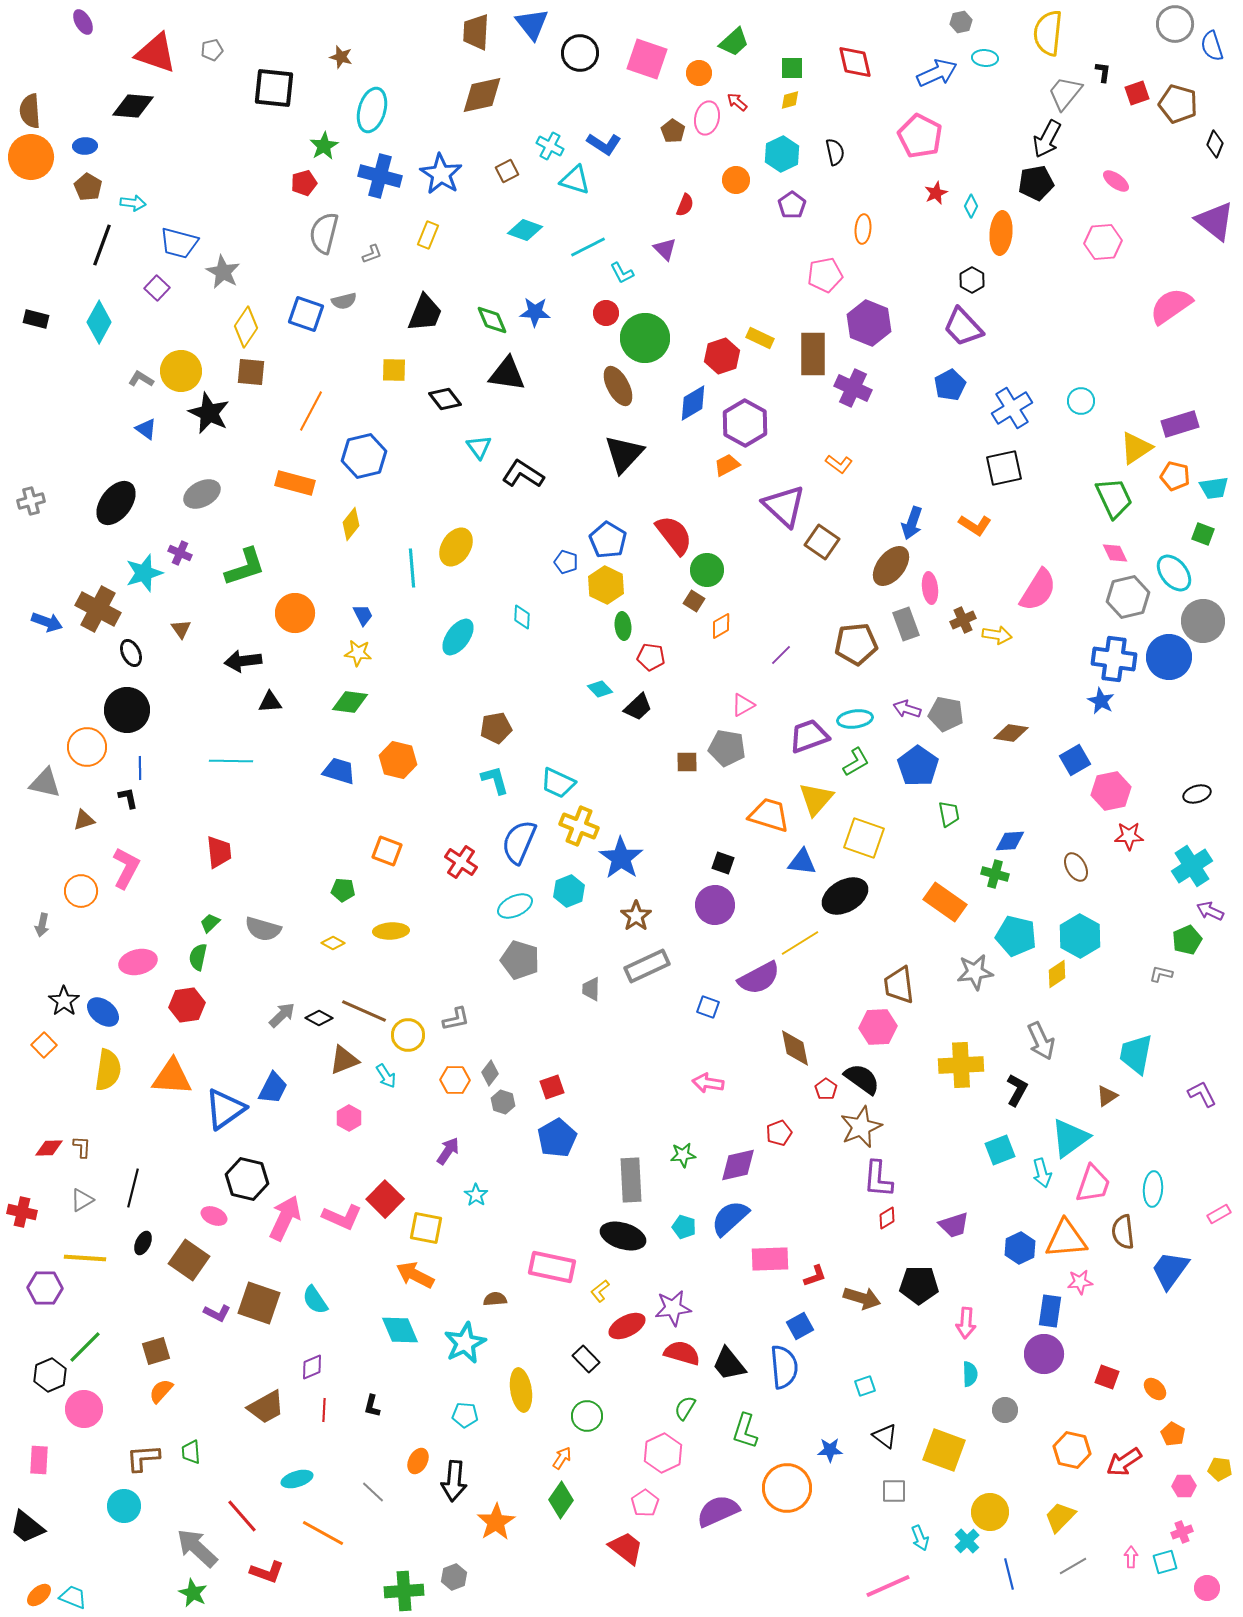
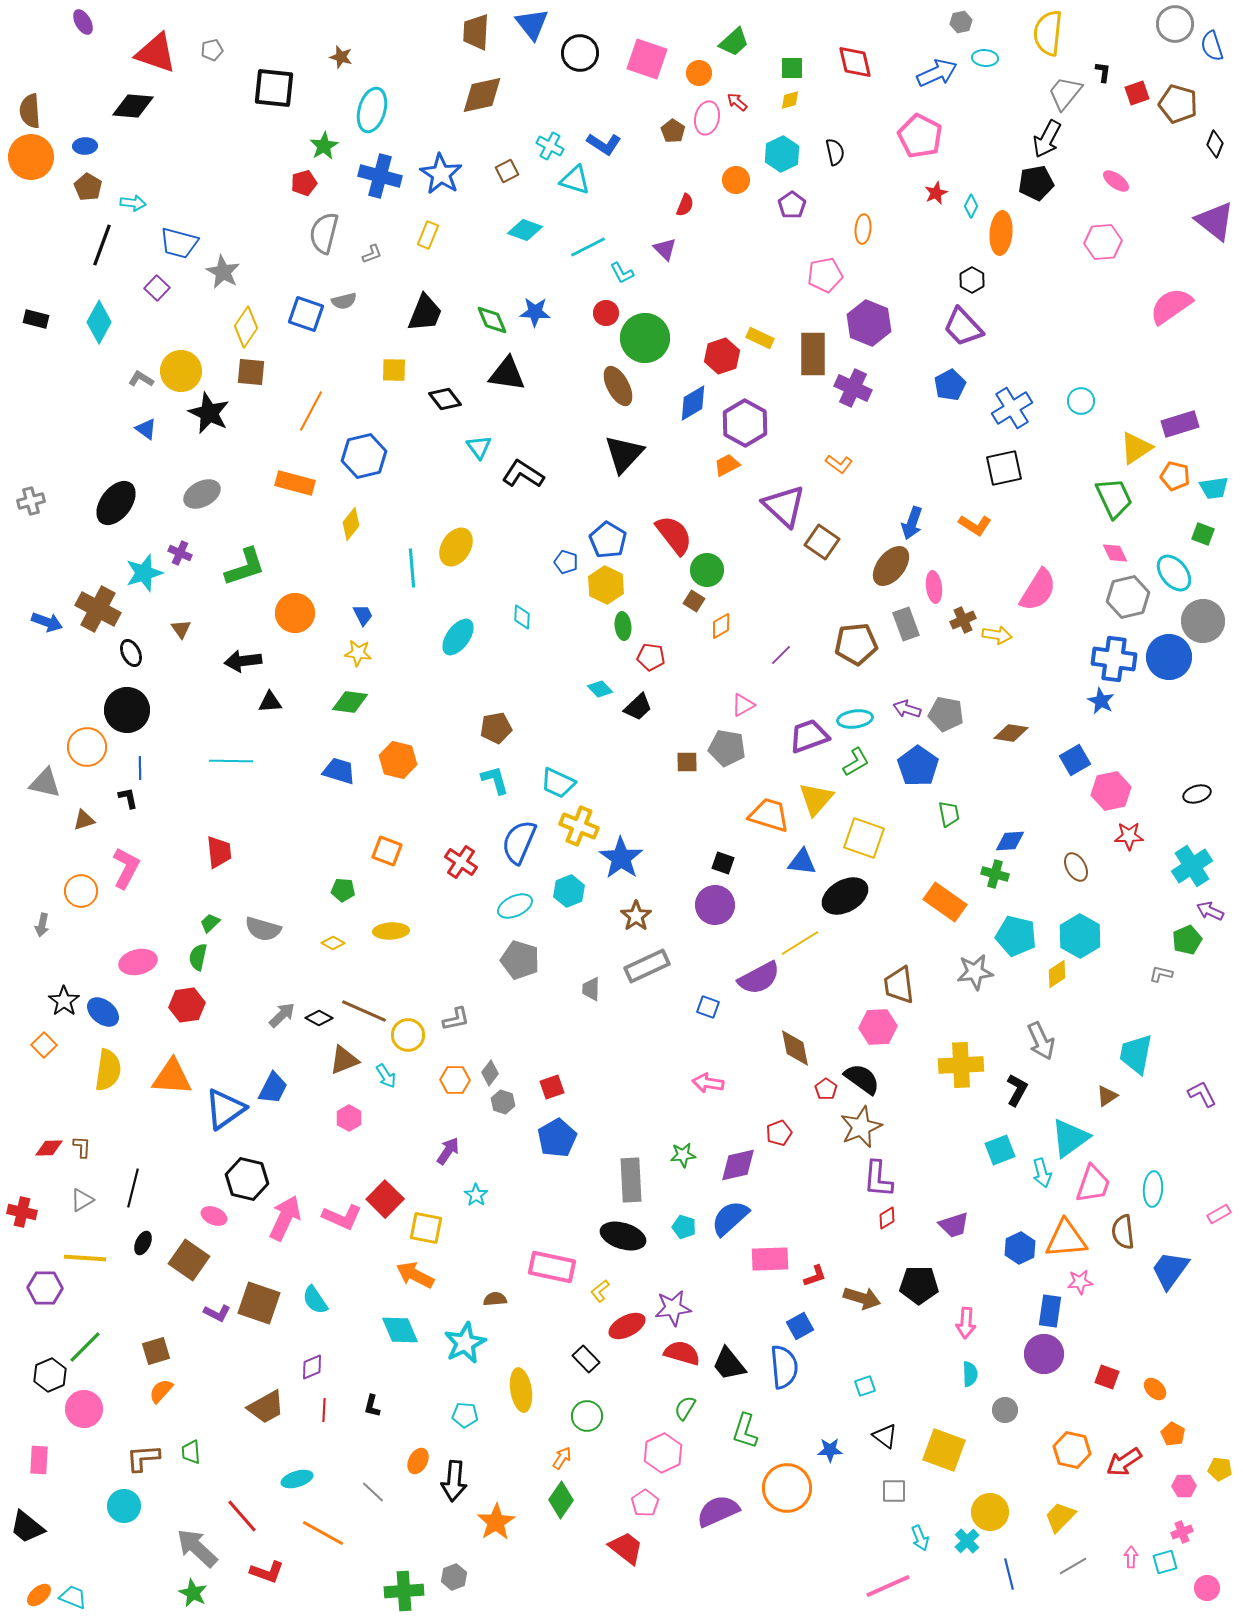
pink ellipse at (930, 588): moved 4 px right, 1 px up
